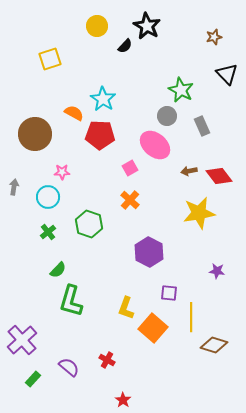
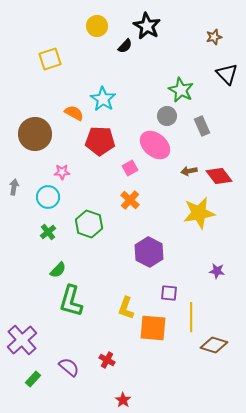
red pentagon: moved 6 px down
orange square: rotated 36 degrees counterclockwise
